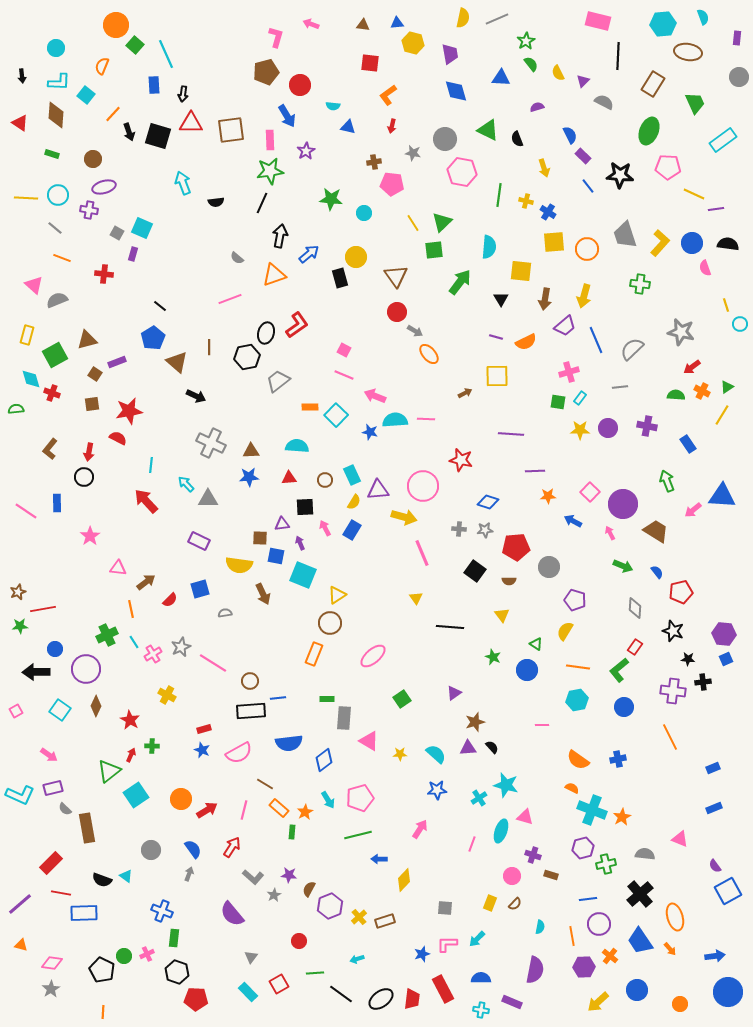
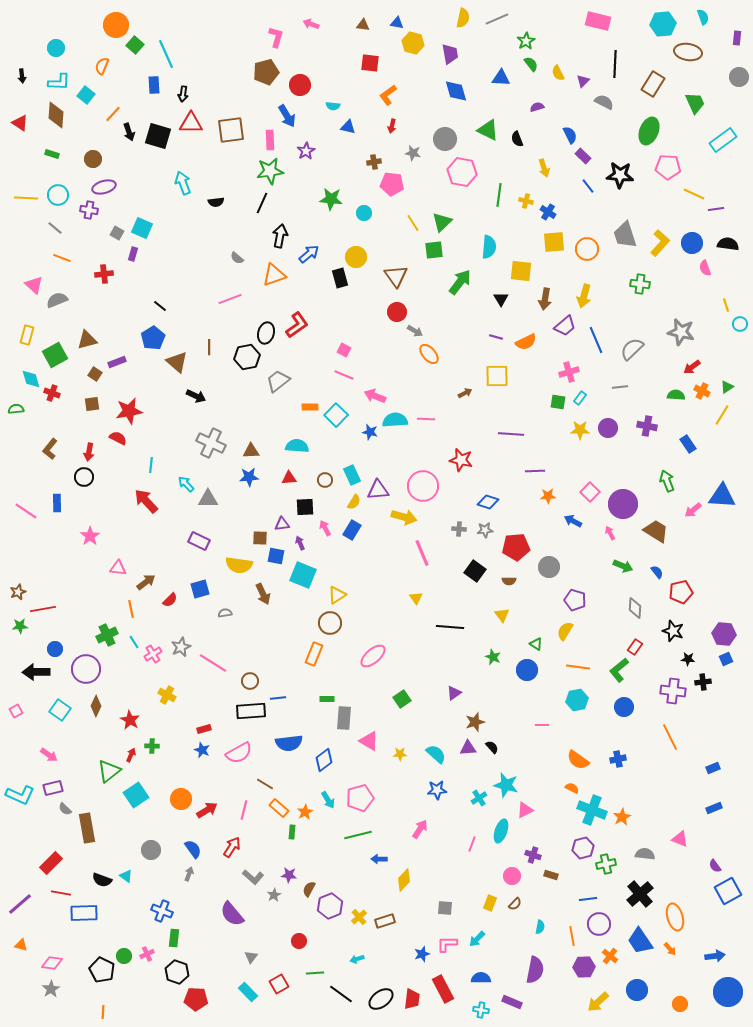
blue triangle at (397, 23): rotated 16 degrees clockwise
black line at (618, 56): moved 3 px left, 8 px down
red cross at (104, 274): rotated 12 degrees counterclockwise
pink triangle at (525, 817): moved 7 px up; rotated 42 degrees counterclockwise
